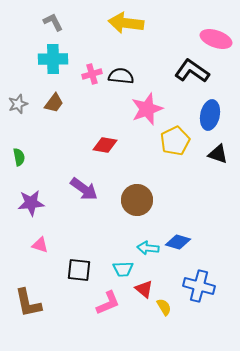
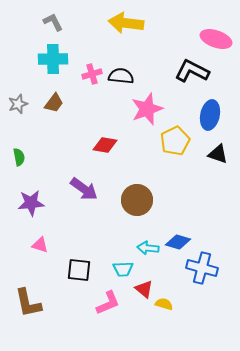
black L-shape: rotated 8 degrees counterclockwise
blue cross: moved 3 px right, 18 px up
yellow semicircle: moved 3 px up; rotated 42 degrees counterclockwise
